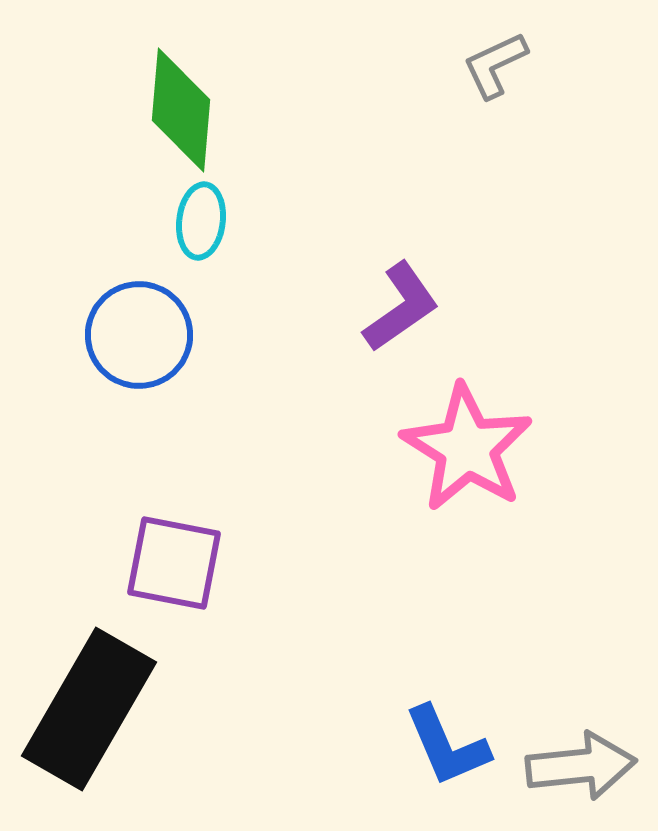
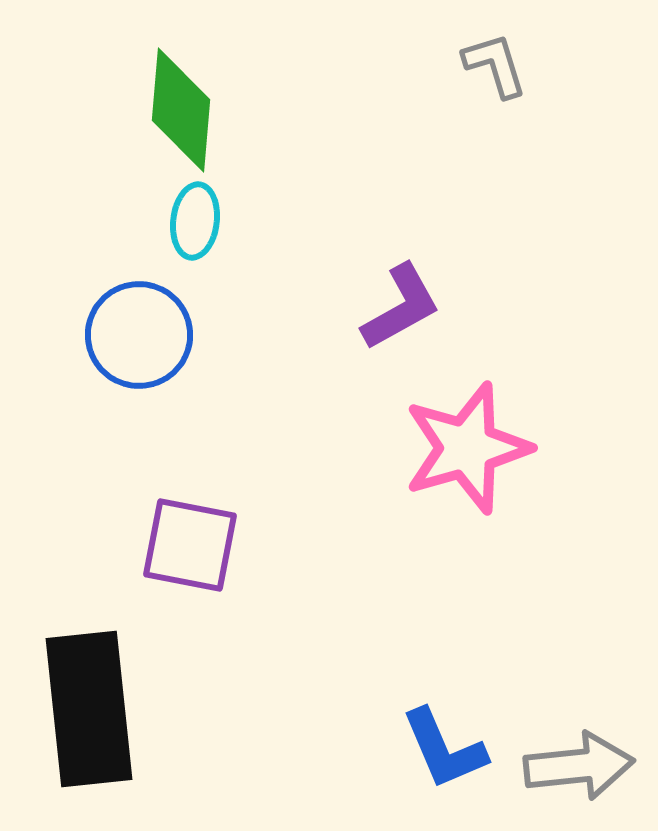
gray L-shape: rotated 98 degrees clockwise
cyan ellipse: moved 6 px left
purple L-shape: rotated 6 degrees clockwise
pink star: rotated 24 degrees clockwise
purple square: moved 16 px right, 18 px up
black rectangle: rotated 36 degrees counterclockwise
blue L-shape: moved 3 px left, 3 px down
gray arrow: moved 2 px left
